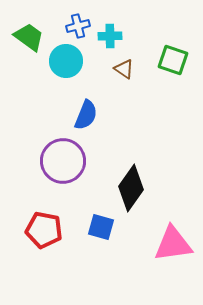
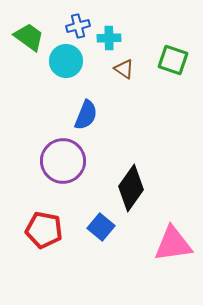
cyan cross: moved 1 px left, 2 px down
blue square: rotated 24 degrees clockwise
